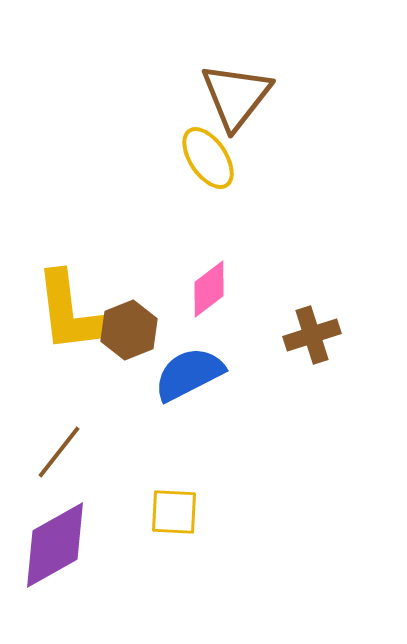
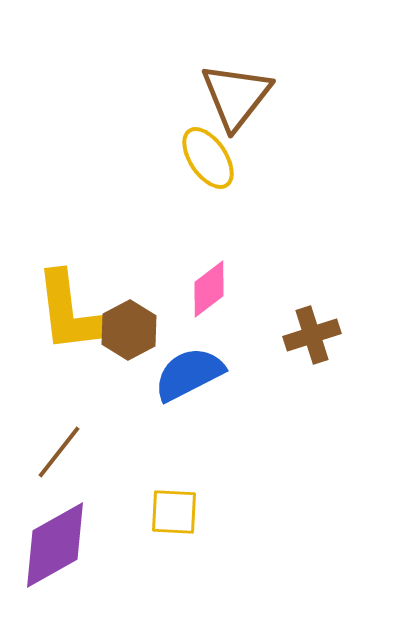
brown hexagon: rotated 6 degrees counterclockwise
